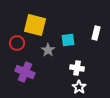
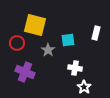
white cross: moved 2 px left
white star: moved 5 px right
